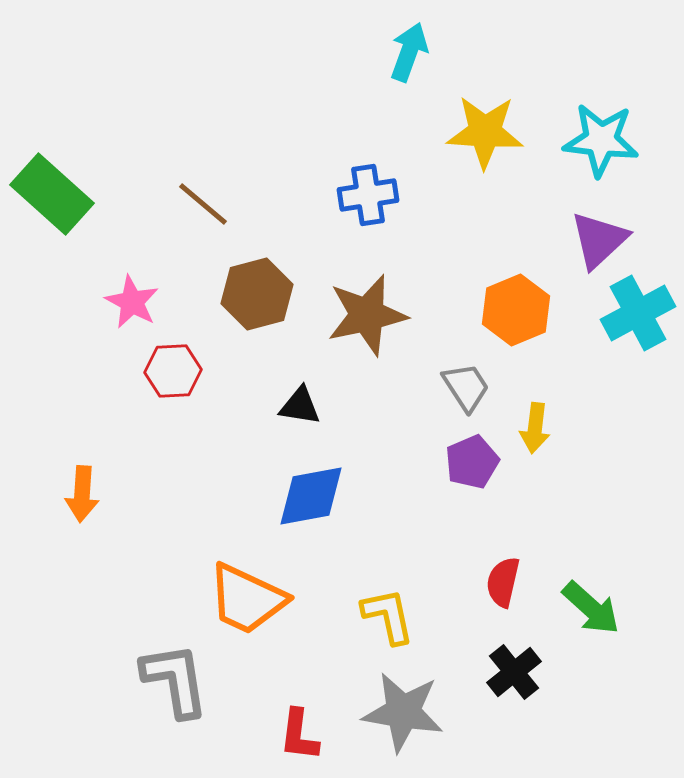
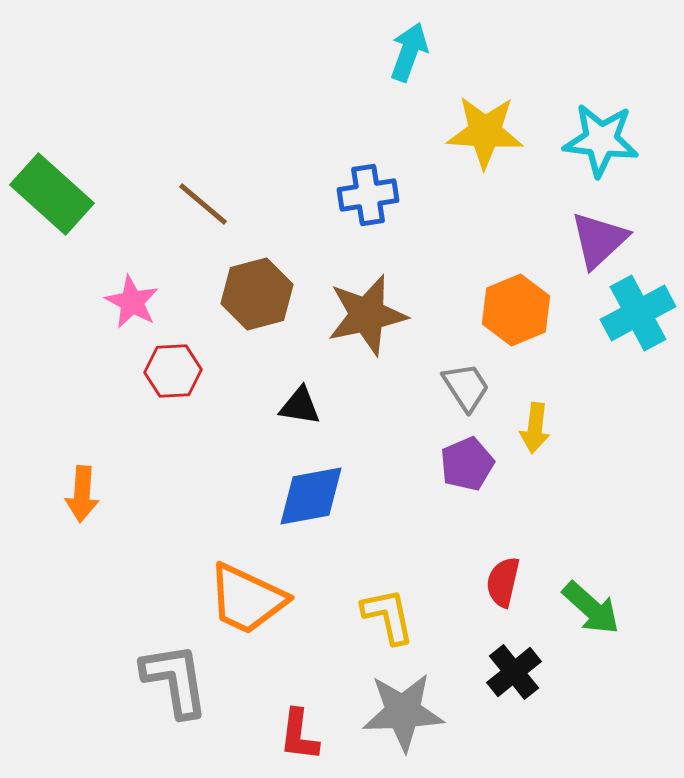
purple pentagon: moved 5 px left, 2 px down
gray star: rotated 12 degrees counterclockwise
